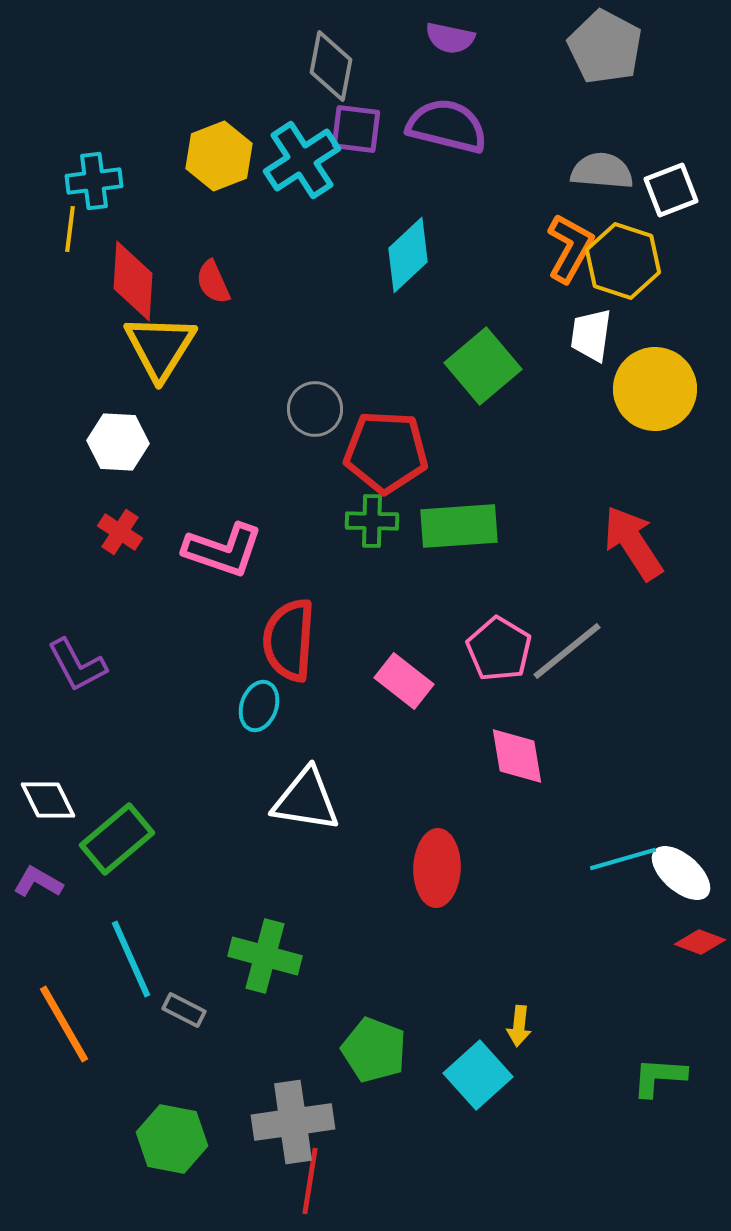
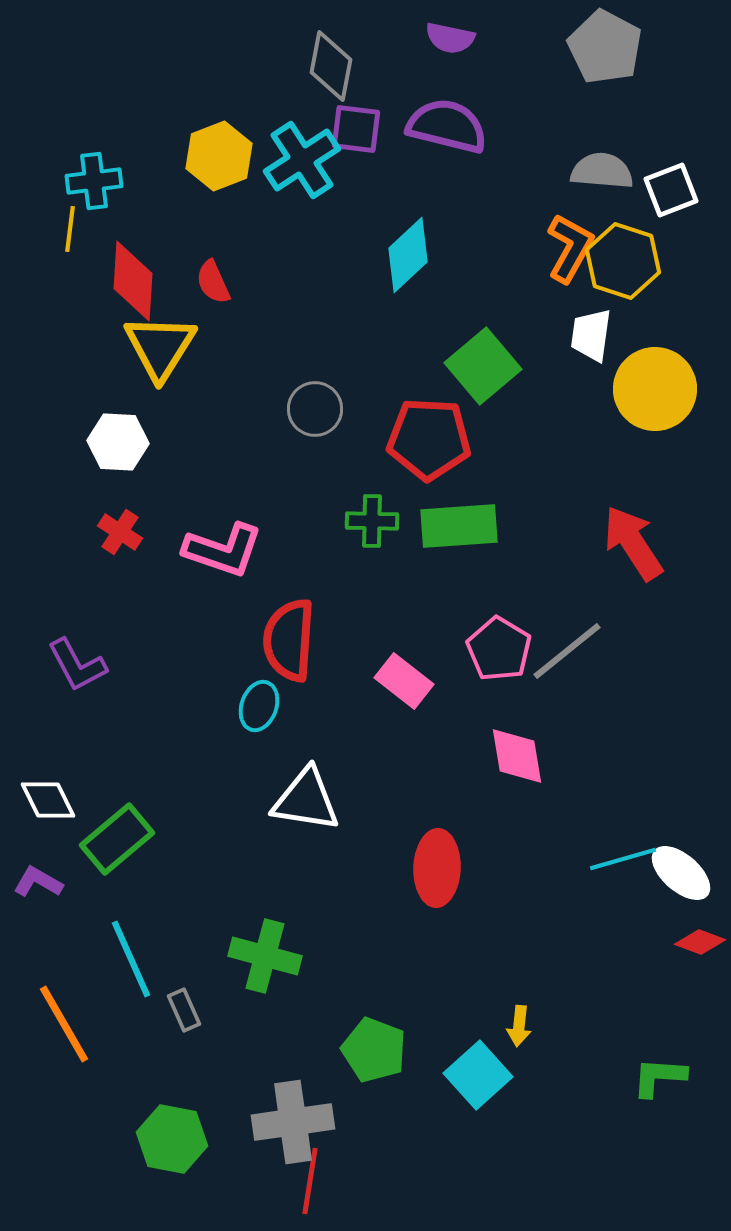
red pentagon at (386, 452): moved 43 px right, 13 px up
gray rectangle at (184, 1010): rotated 39 degrees clockwise
